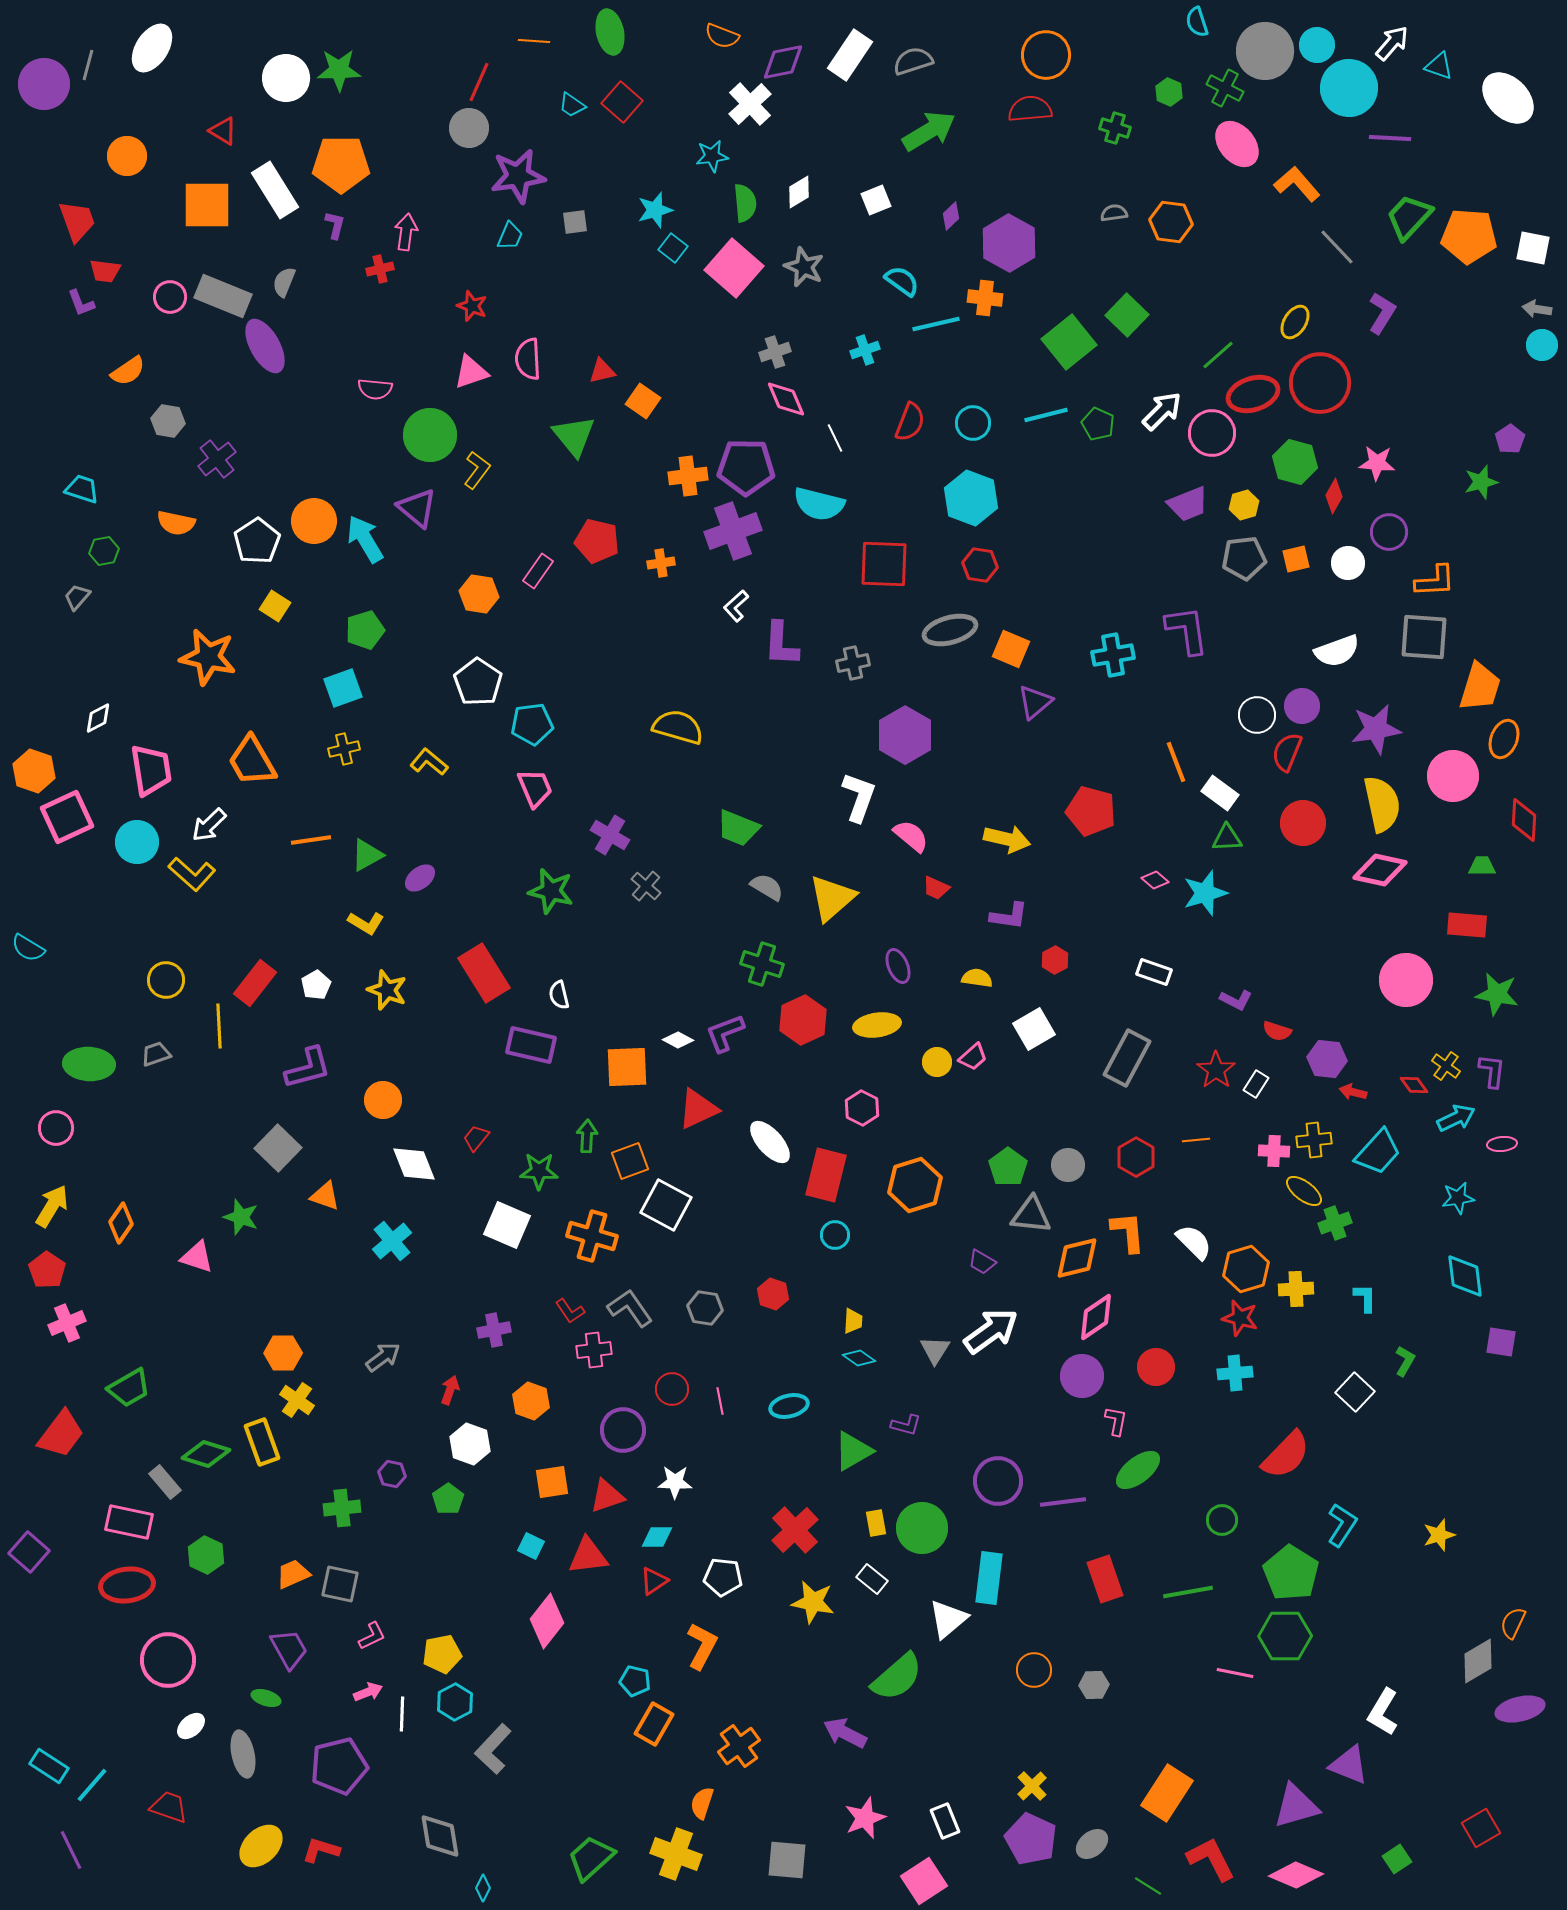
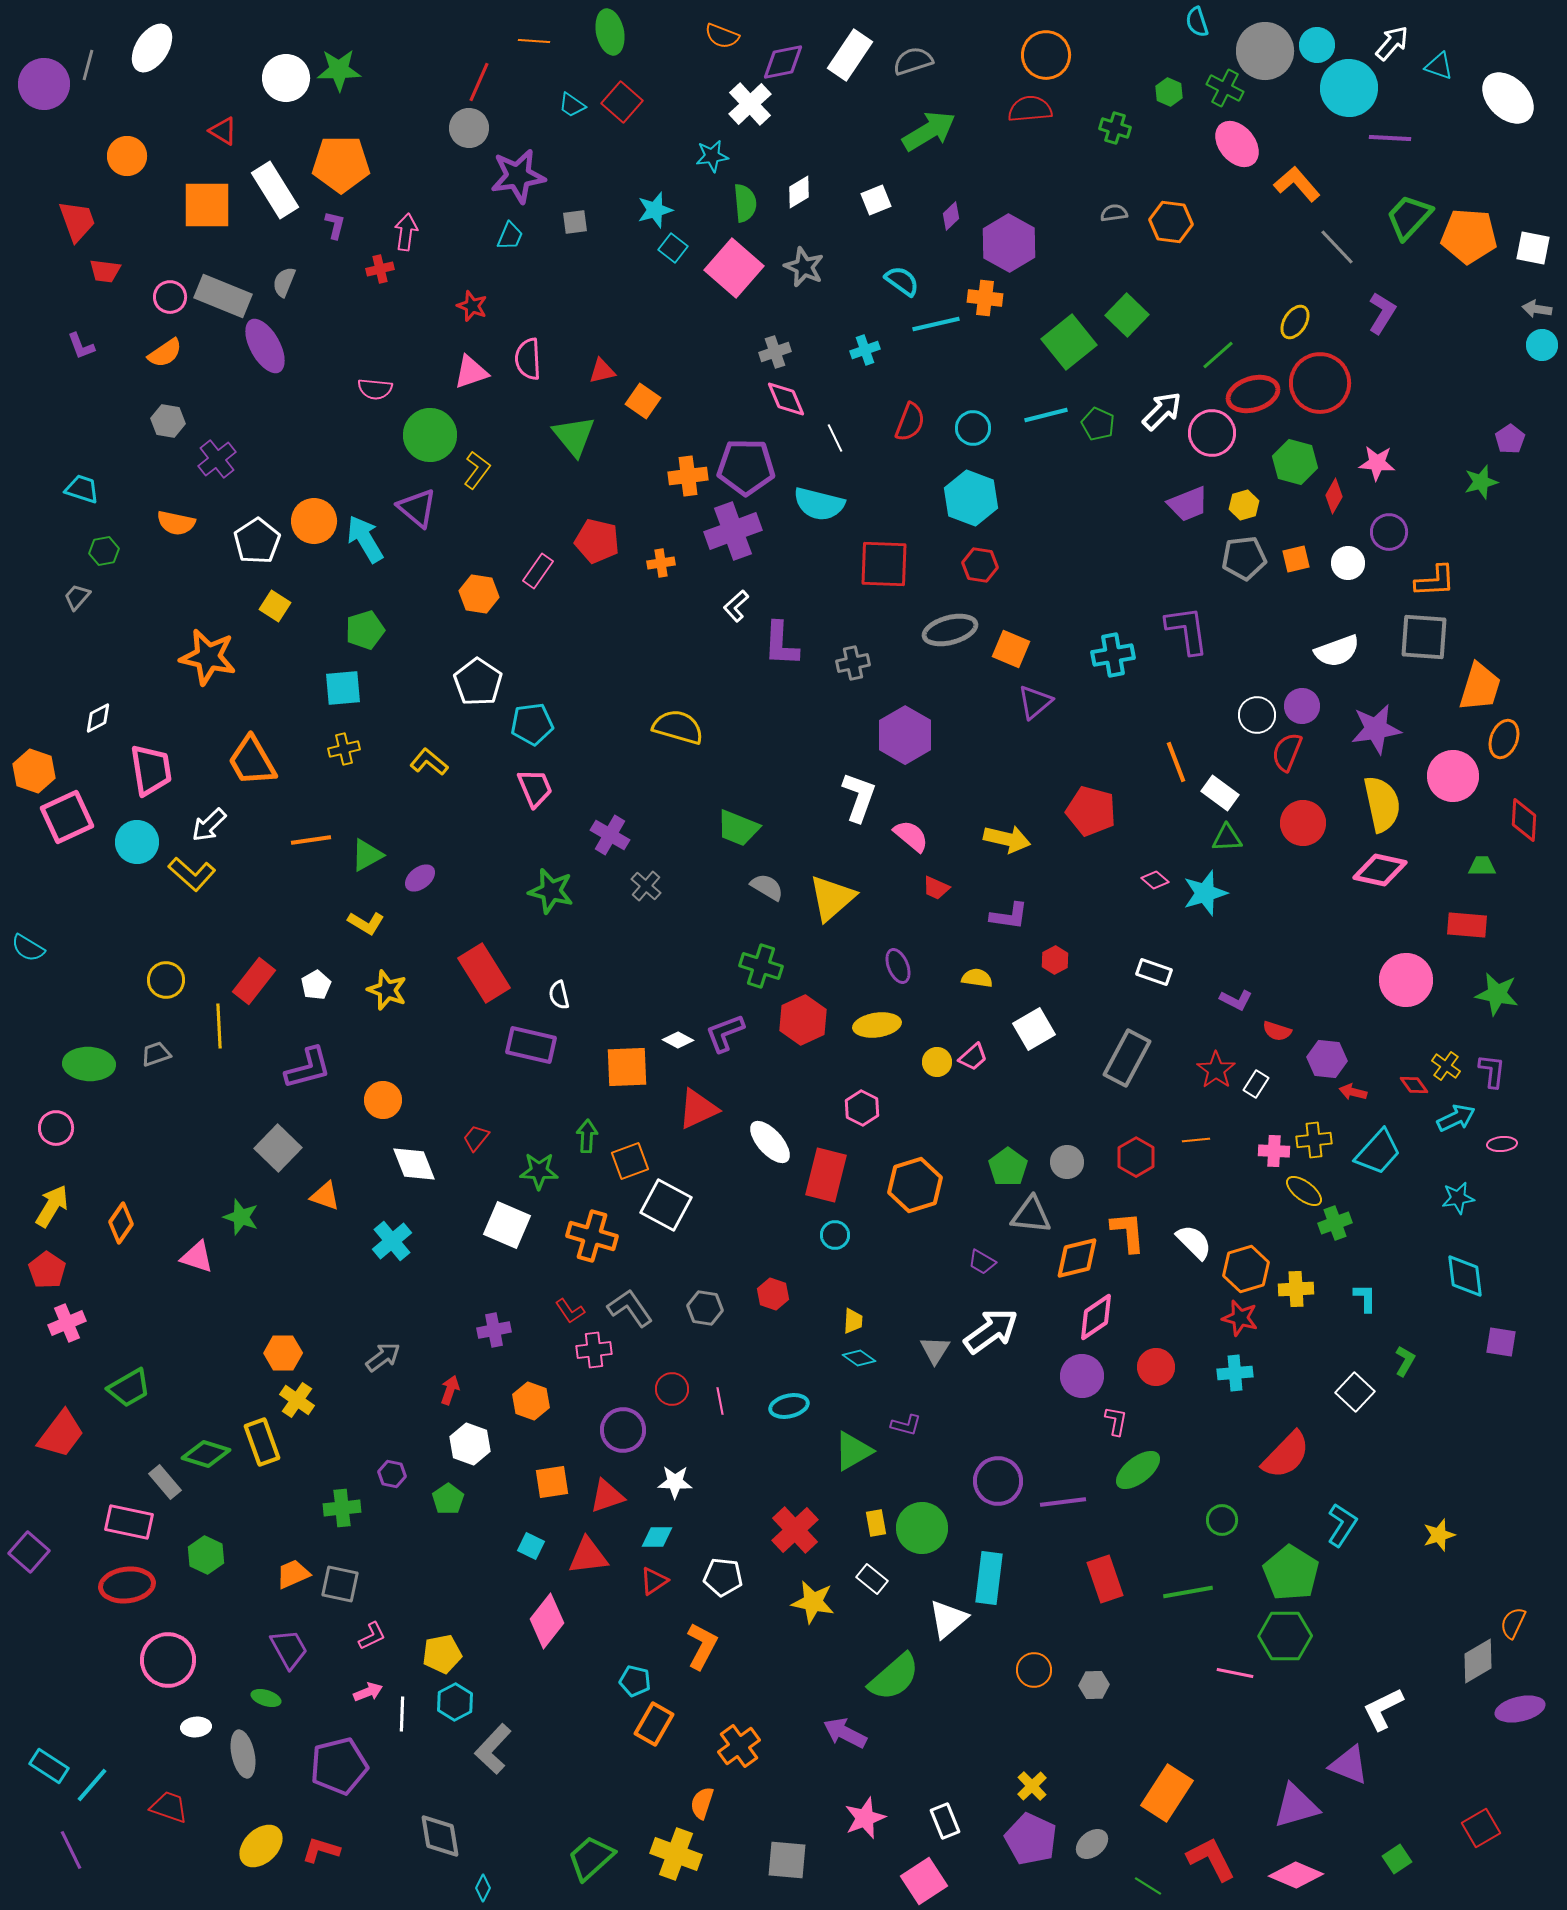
purple L-shape at (81, 303): moved 43 px down
orange semicircle at (128, 371): moved 37 px right, 18 px up
cyan circle at (973, 423): moved 5 px down
cyan square at (343, 688): rotated 15 degrees clockwise
green cross at (762, 964): moved 1 px left, 2 px down
red rectangle at (255, 983): moved 1 px left, 2 px up
gray circle at (1068, 1165): moved 1 px left, 3 px up
green semicircle at (897, 1677): moved 3 px left
white L-shape at (1383, 1712): moved 3 px up; rotated 33 degrees clockwise
white ellipse at (191, 1726): moved 5 px right, 1 px down; rotated 36 degrees clockwise
